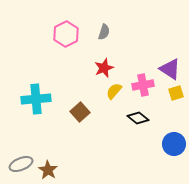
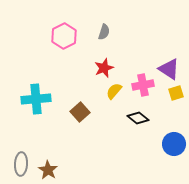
pink hexagon: moved 2 px left, 2 px down
purple triangle: moved 1 px left
gray ellipse: rotated 65 degrees counterclockwise
